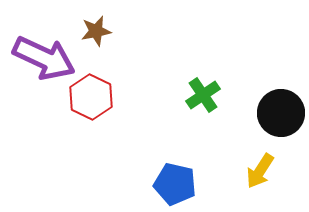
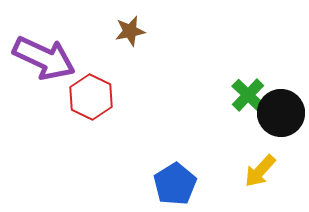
brown star: moved 34 px right
green cross: moved 45 px right; rotated 12 degrees counterclockwise
yellow arrow: rotated 9 degrees clockwise
blue pentagon: rotated 27 degrees clockwise
